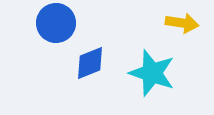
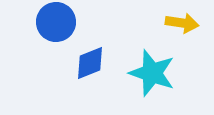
blue circle: moved 1 px up
